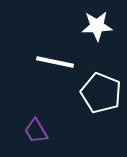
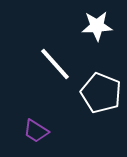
white line: moved 2 px down; rotated 36 degrees clockwise
purple trapezoid: rotated 28 degrees counterclockwise
